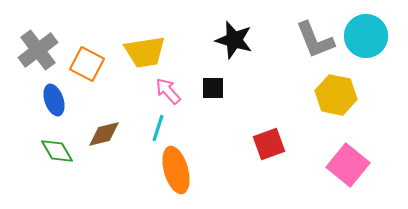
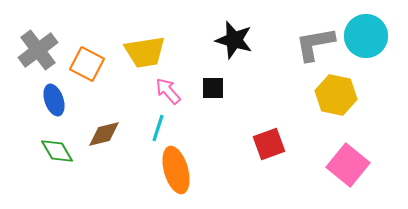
gray L-shape: moved 4 px down; rotated 102 degrees clockwise
